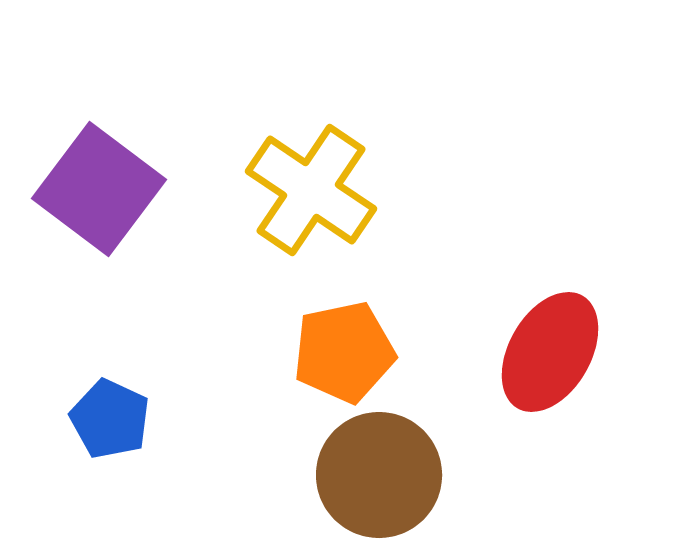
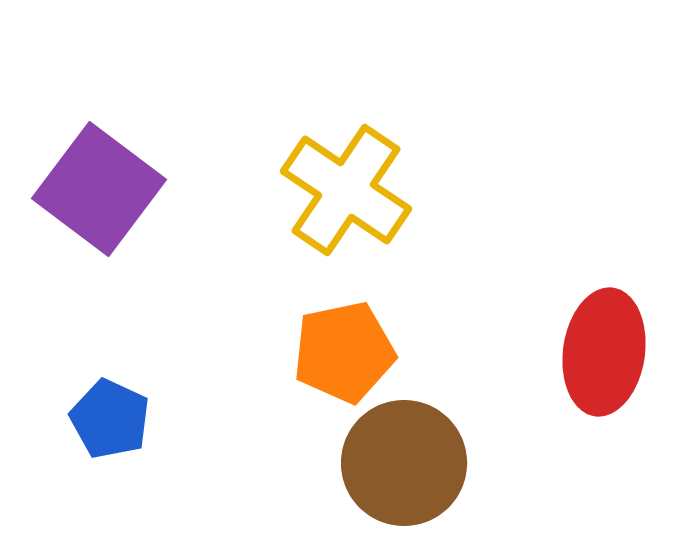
yellow cross: moved 35 px right
red ellipse: moved 54 px right; rotated 22 degrees counterclockwise
brown circle: moved 25 px right, 12 px up
